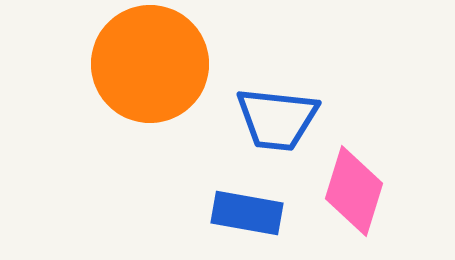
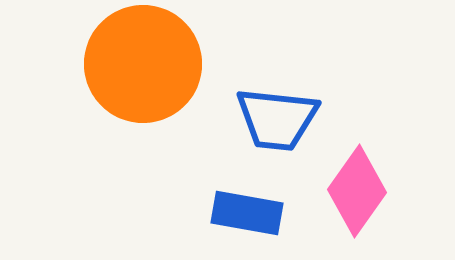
orange circle: moved 7 px left
pink diamond: moved 3 px right; rotated 18 degrees clockwise
